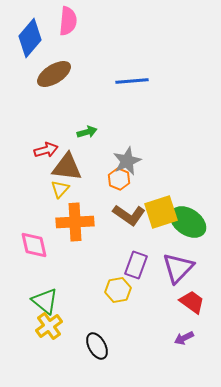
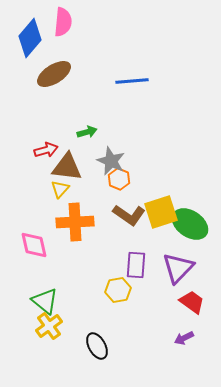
pink semicircle: moved 5 px left, 1 px down
gray star: moved 16 px left; rotated 24 degrees counterclockwise
green ellipse: moved 2 px right, 2 px down
purple rectangle: rotated 16 degrees counterclockwise
